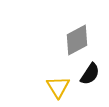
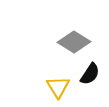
gray diamond: moved 3 px left, 2 px down; rotated 60 degrees clockwise
